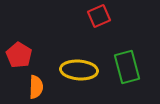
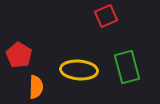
red square: moved 7 px right
